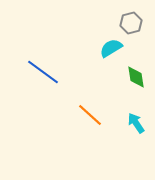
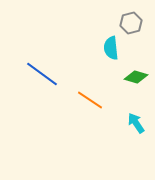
cyan semicircle: rotated 65 degrees counterclockwise
blue line: moved 1 px left, 2 px down
green diamond: rotated 65 degrees counterclockwise
orange line: moved 15 px up; rotated 8 degrees counterclockwise
